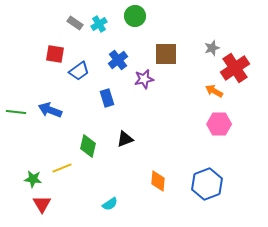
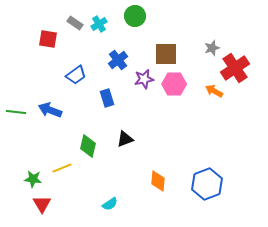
red square: moved 7 px left, 15 px up
blue trapezoid: moved 3 px left, 4 px down
pink hexagon: moved 45 px left, 40 px up
